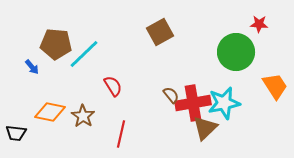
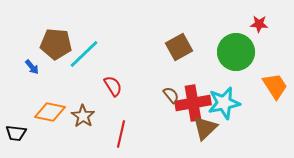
brown square: moved 19 px right, 15 px down
